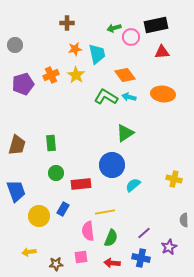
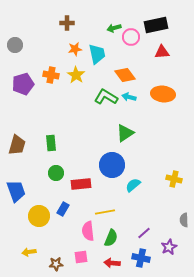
orange cross: rotated 35 degrees clockwise
